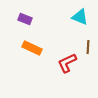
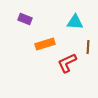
cyan triangle: moved 5 px left, 5 px down; rotated 18 degrees counterclockwise
orange rectangle: moved 13 px right, 4 px up; rotated 42 degrees counterclockwise
